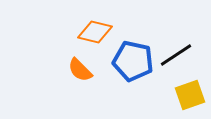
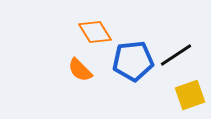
orange diamond: rotated 44 degrees clockwise
blue pentagon: rotated 18 degrees counterclockwise
